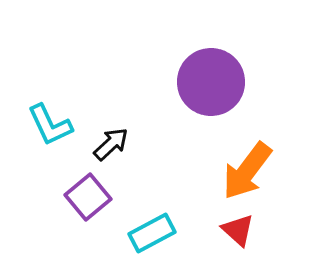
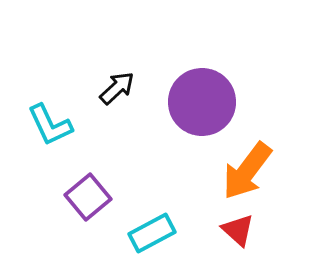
purple circle: moved 9 px left, 20 px down
black arrow: moved 6 px right, 56 px up
